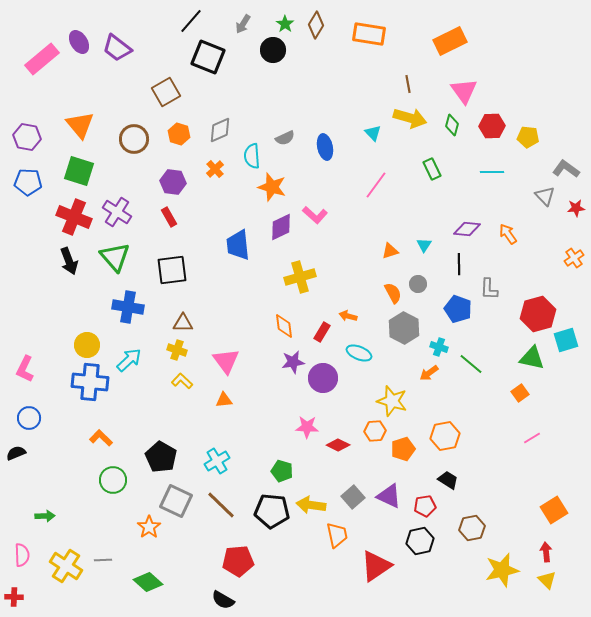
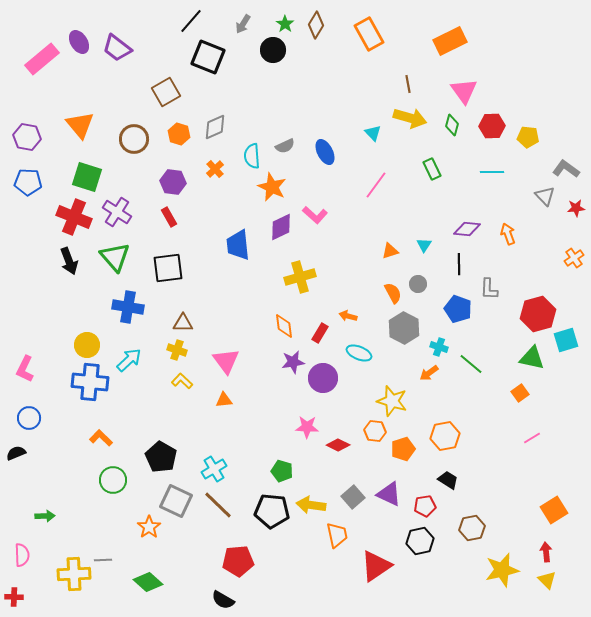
orange rectangle at (369, 34): rotated 52 degrees clockwise
gray diamond at (220, 130): moved 5 px left, 3 px up
gray semicircle at (285, 138): moved 8 px down
blue ellipse at (325, 147): moved 5 px down; rotated 15 degrees counterclockwise
green square at (79, 171): moved 8 px right, 6 px down
orange star at (272, 187): rotated 8 degrees clockwise
orange arrow at (508, 234): rotated 15 degrees clockwise
black square at (172, 270): moved 4 px left, 2 px up
red rectangle at (322, 332): moved 2 px left, 1 px down
orange hexagon at (375, 431): rotated 10 degrees clockwise
cyan cross at (217, 461): moved 3 px left, 8 px down
purple triangle at (389, 496): moved 2 px up
brown line at (221, 505): moved 3 px left
yellow cross at (66, 566): moved 8 px right, 8 px down; rotated 36 degrees counterclockwise
